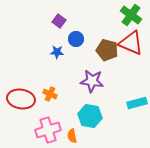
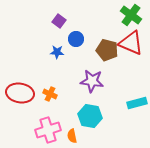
red ellipse: moved 1 px left, 6 px up
